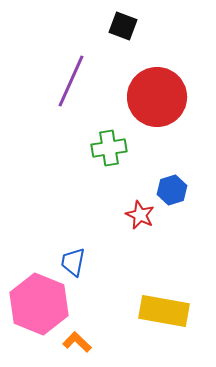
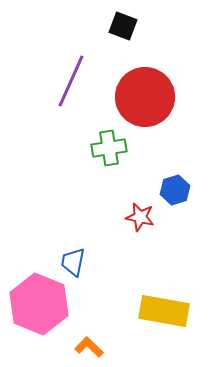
red circle: moved 12 px left
blue hexagon: moved 3 px right
red star: moved 2 px down; rotated 12 degrees counterclockwise
orange L-shape: moved 12 px right, 5 px down
